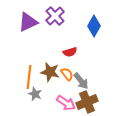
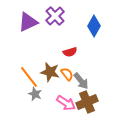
orange line: rotated 45 degrees counterclockwise
